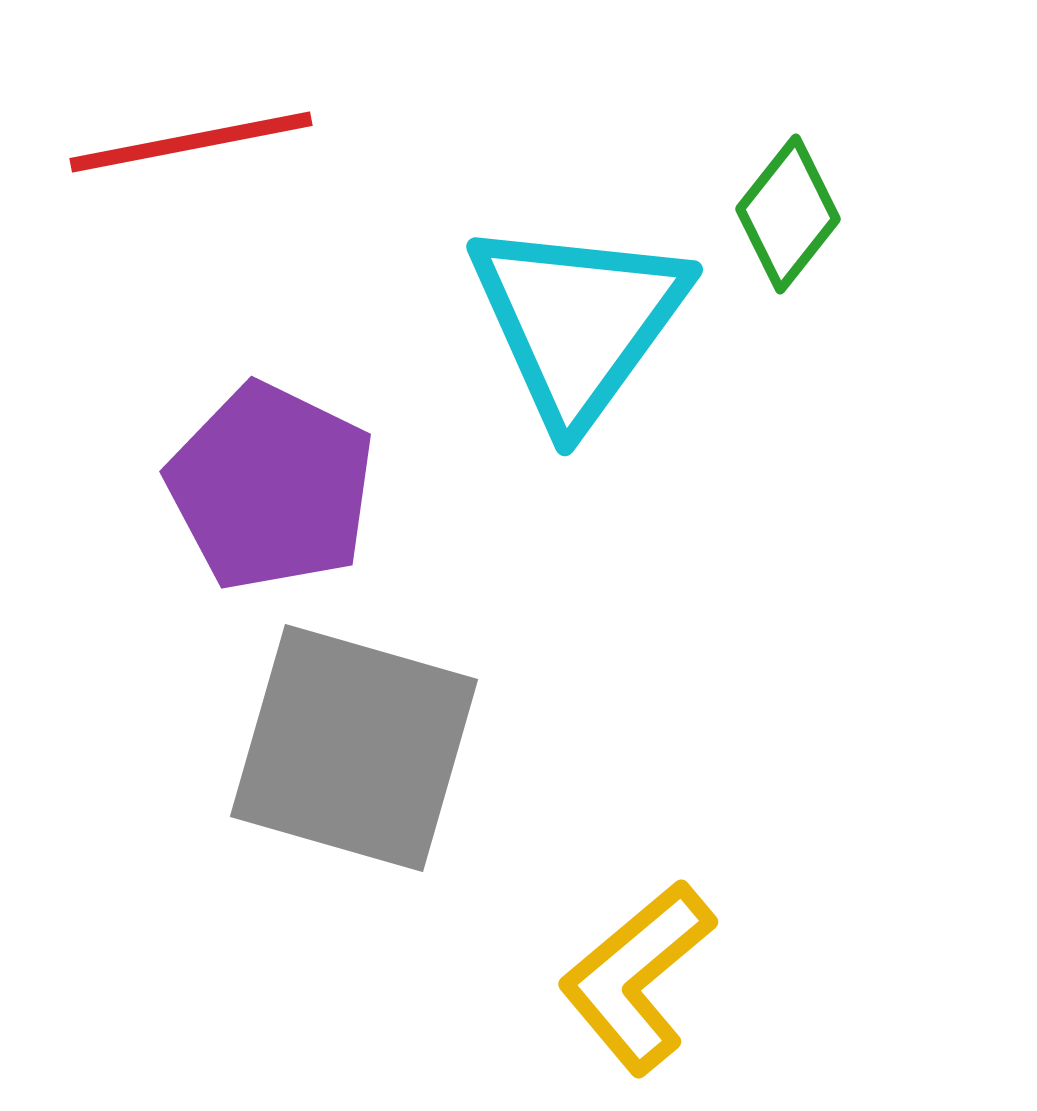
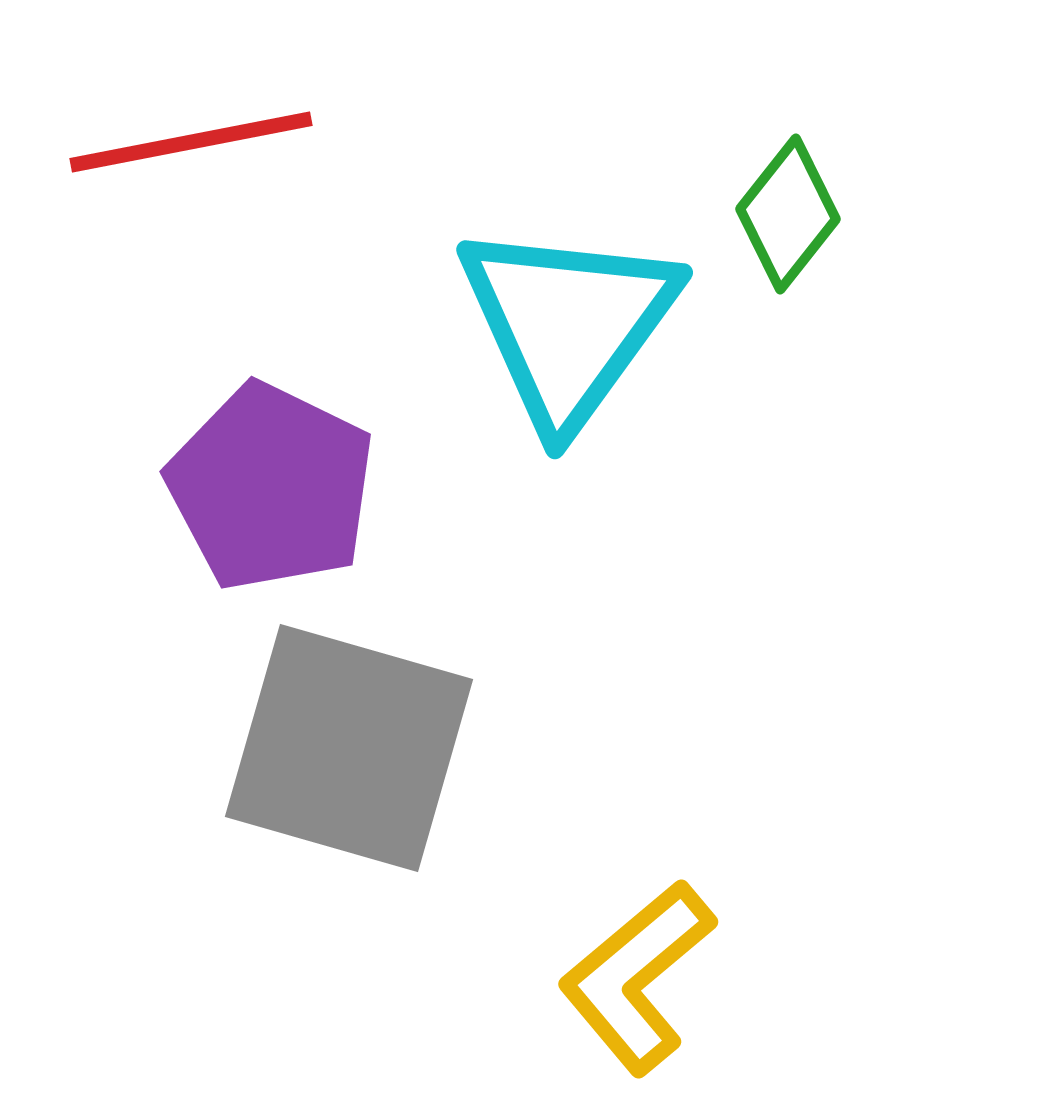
cyan triangle: moved 10 px left, 3 px down
gray square: moved 5 px left
